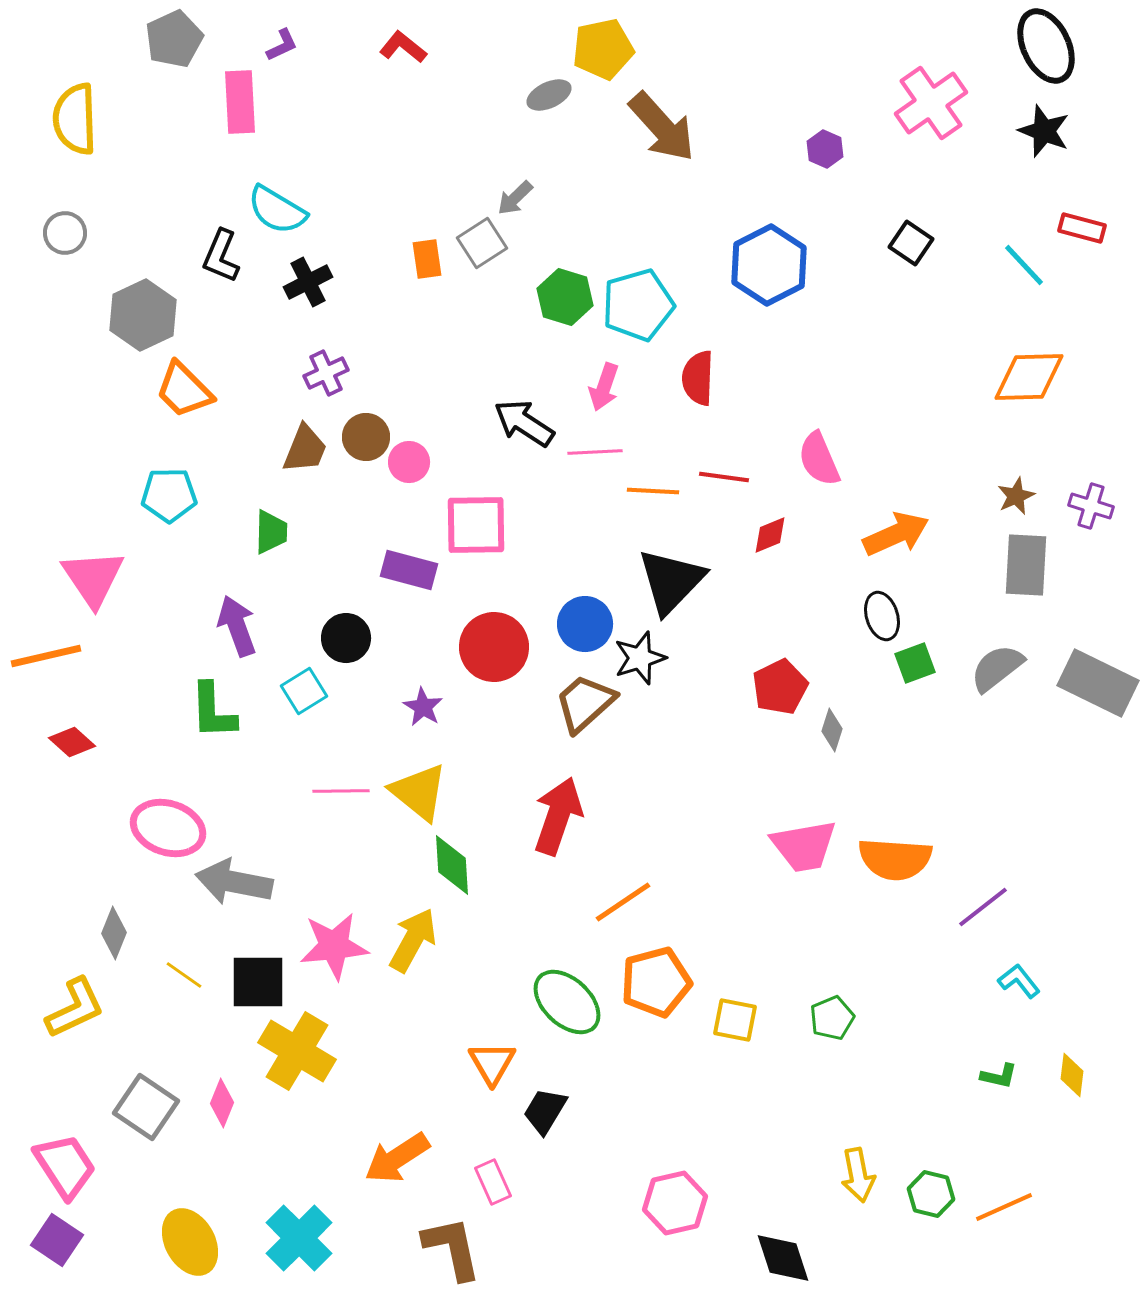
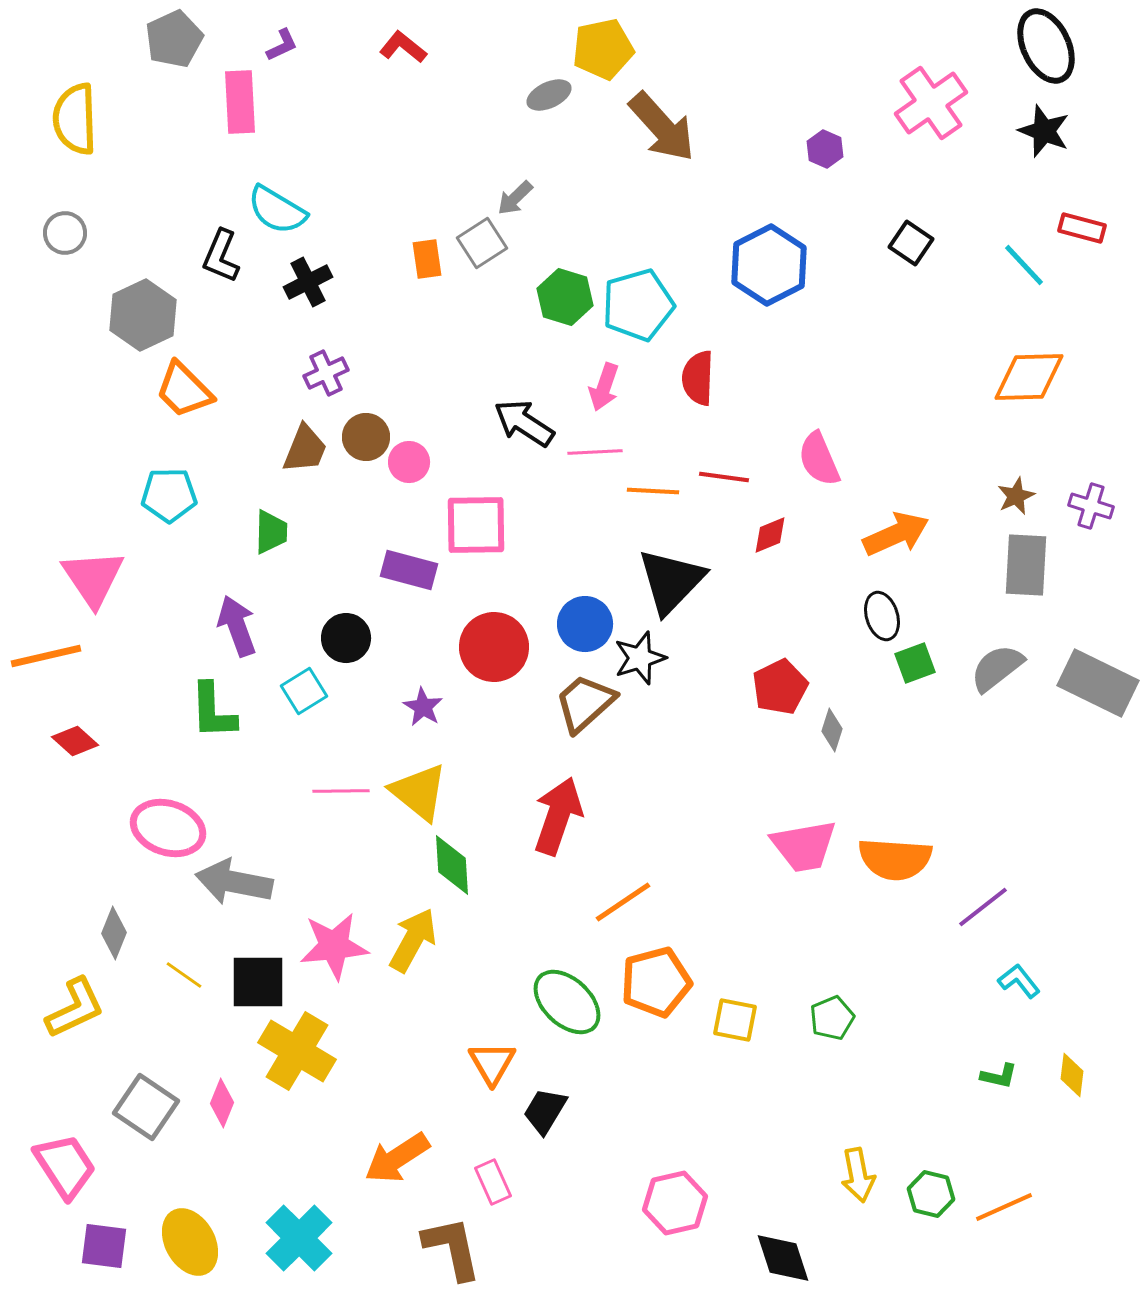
red diamond at (72, 742): moved 3 px right, 1 px up
purple square at (57, 1240): moved 47 px right, 6 px down; rotated 27 degrees counterclockwise
